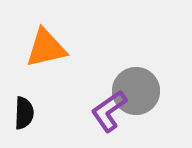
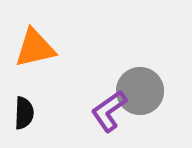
orange triangle: moved 11 px left
gray circle: moved 4 px right
